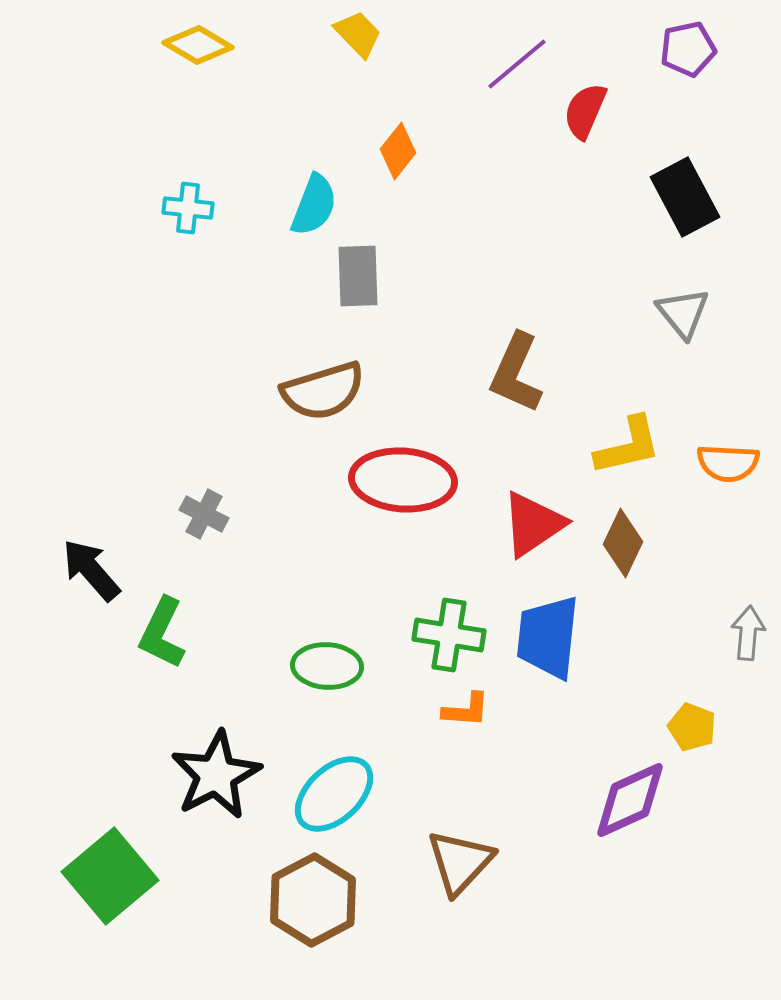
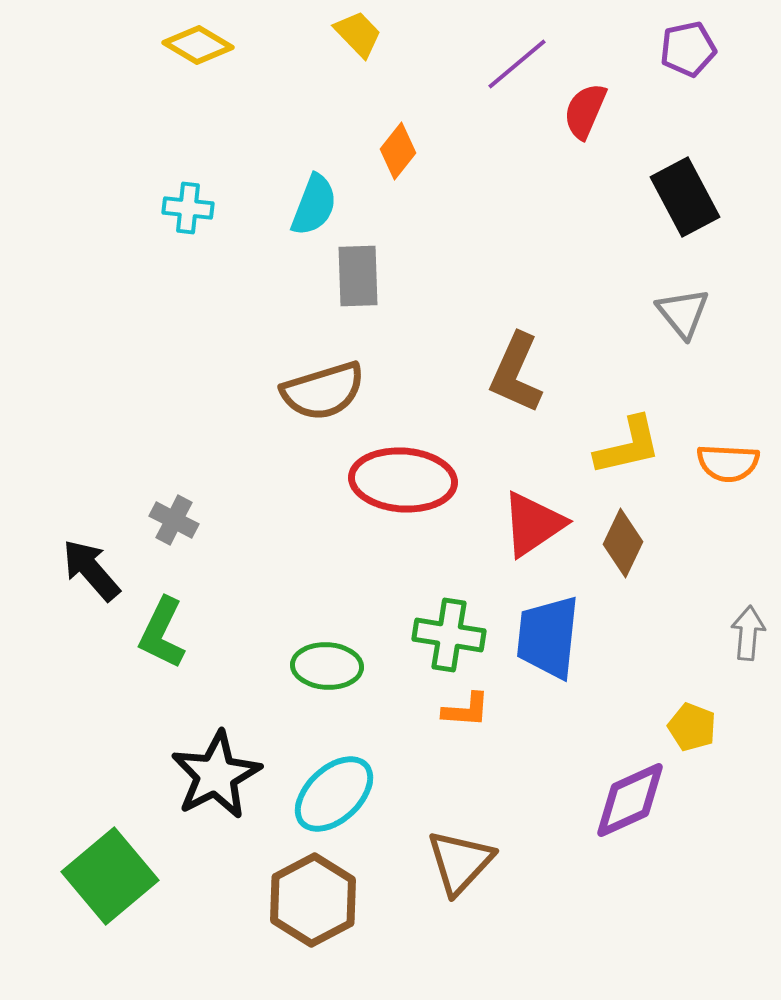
gray cross: moved 30 px left, 6 px down
